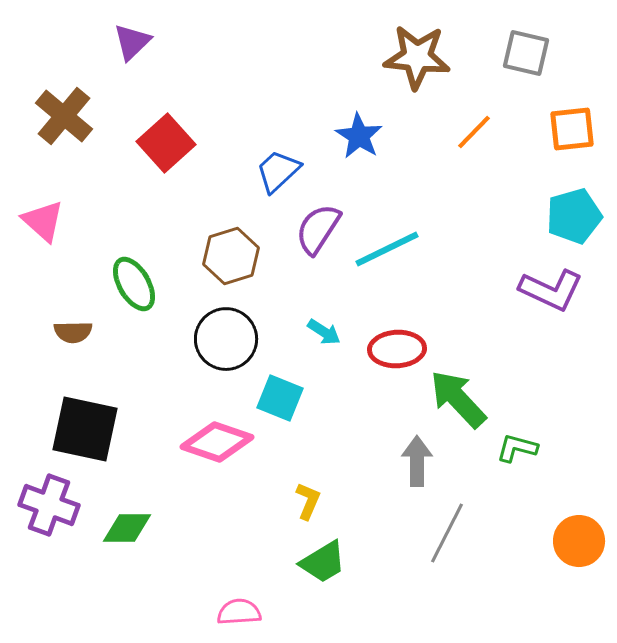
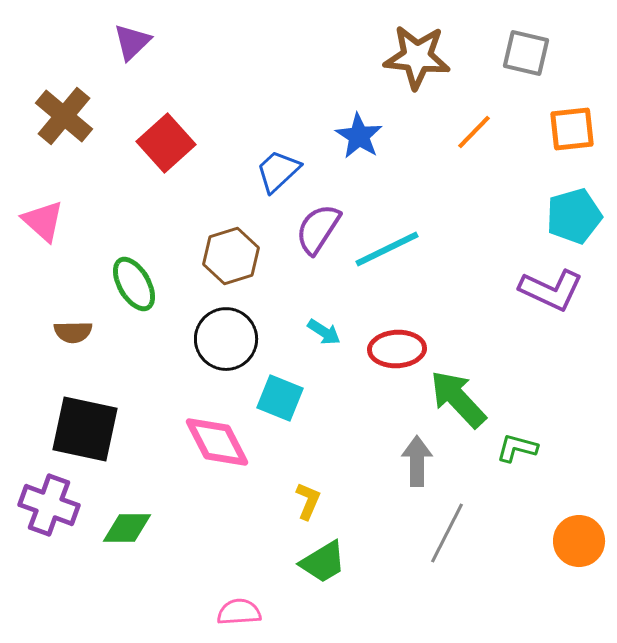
pink diamond: rotated 44 degrees clockwise
